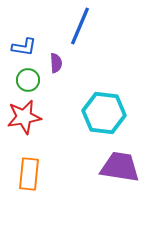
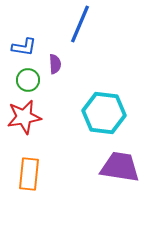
blue line: moved 2 px up
purple semicircle: moved 1 px left, 1 px down
